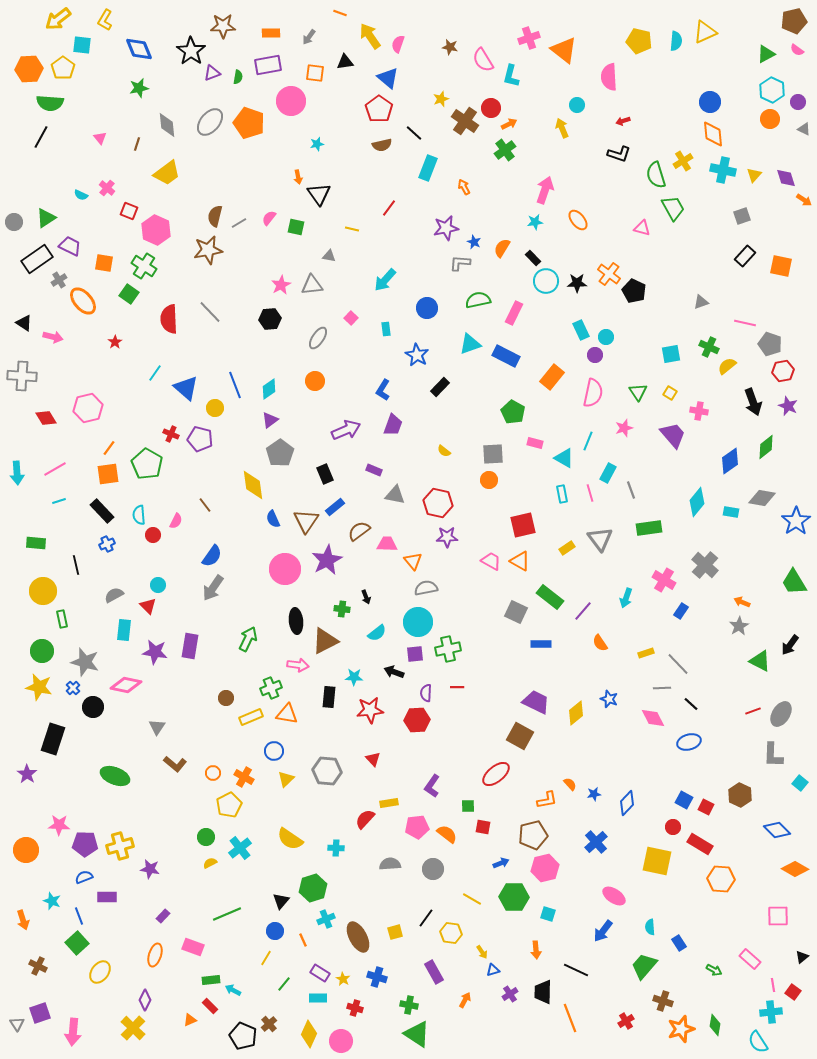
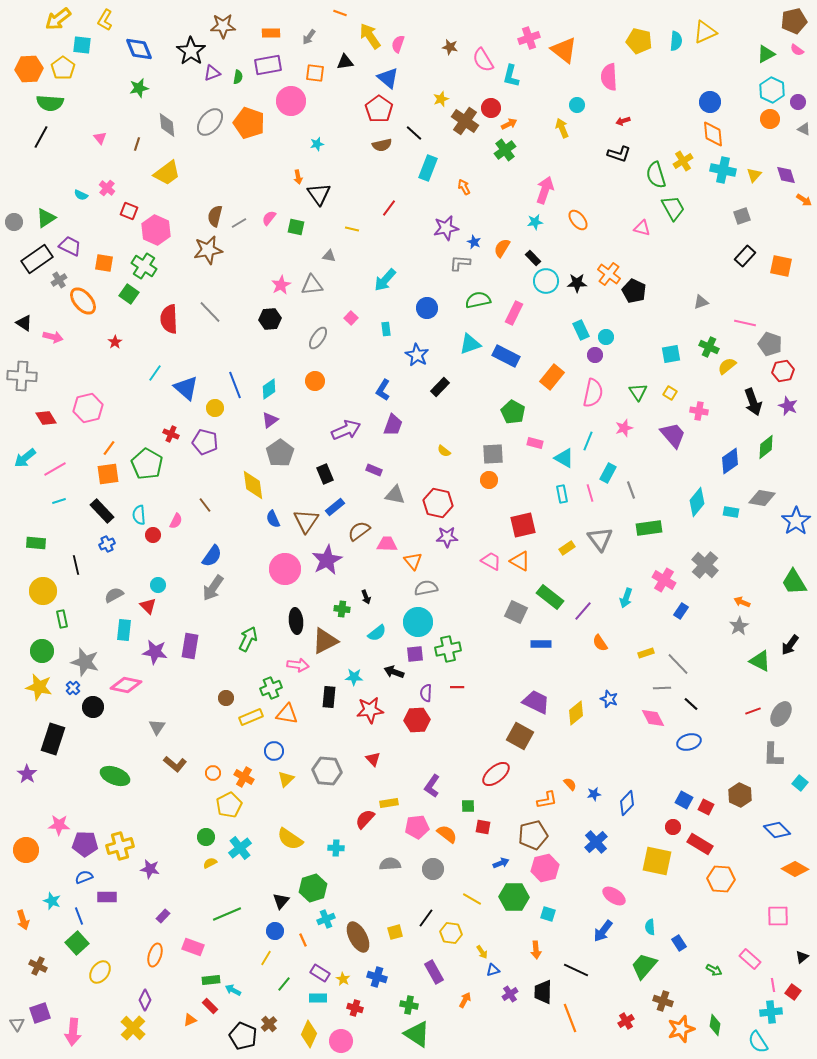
purple diamond at (786, 178): moved 3 px up
purple pentagon at (200, 439): moved 5 px right, 3 px down
cyan arrow at (17, 473): moved 8 px right, 15 px up; rotated 55 degrees clockwise
